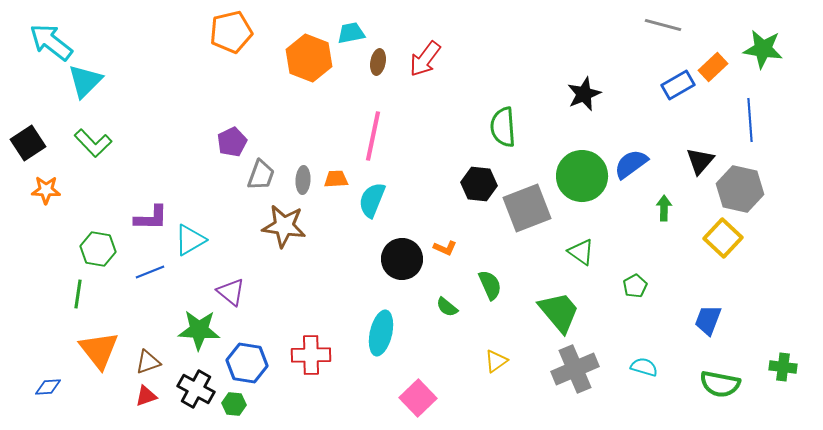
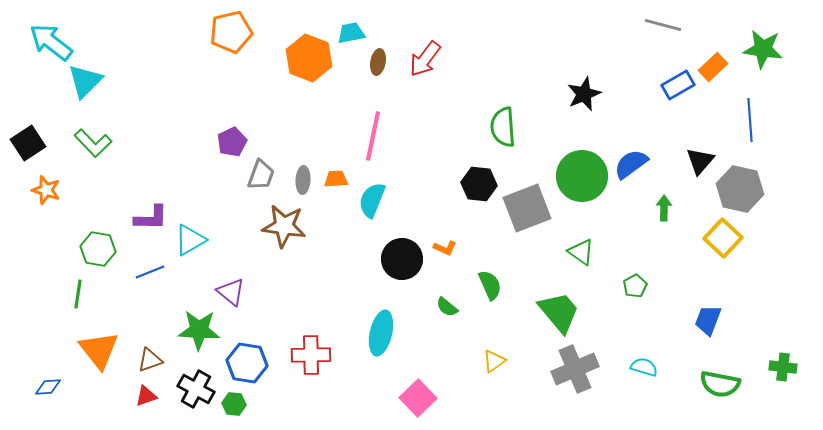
orange star at (46, 190): rotated 16 degrees clockwise
yellow triangle at (496, 361): moved 2 px left
brown triangle at (148, 362): moved 2 px right, 2 px up
